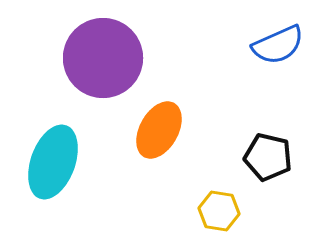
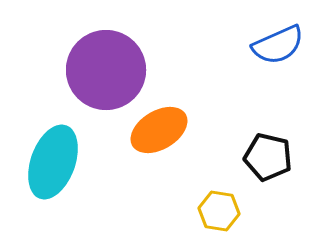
purple circle: moved 3 px right, 12 px down
orange ellipse: rotated 30 degrees clockwise
